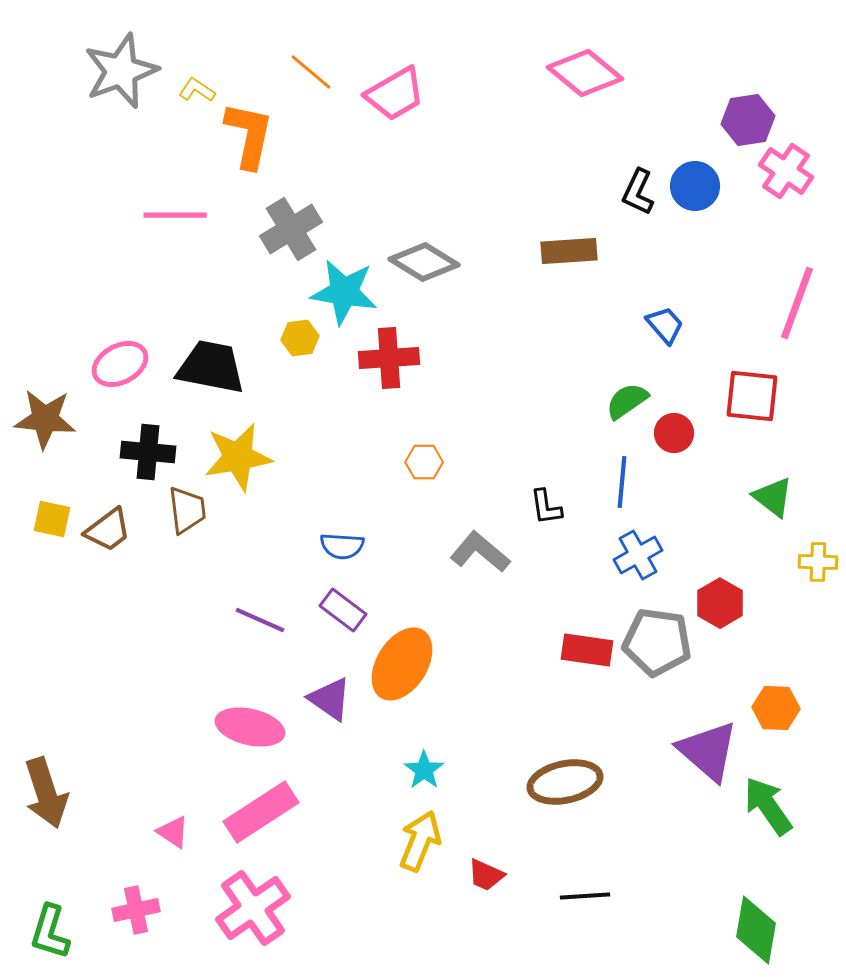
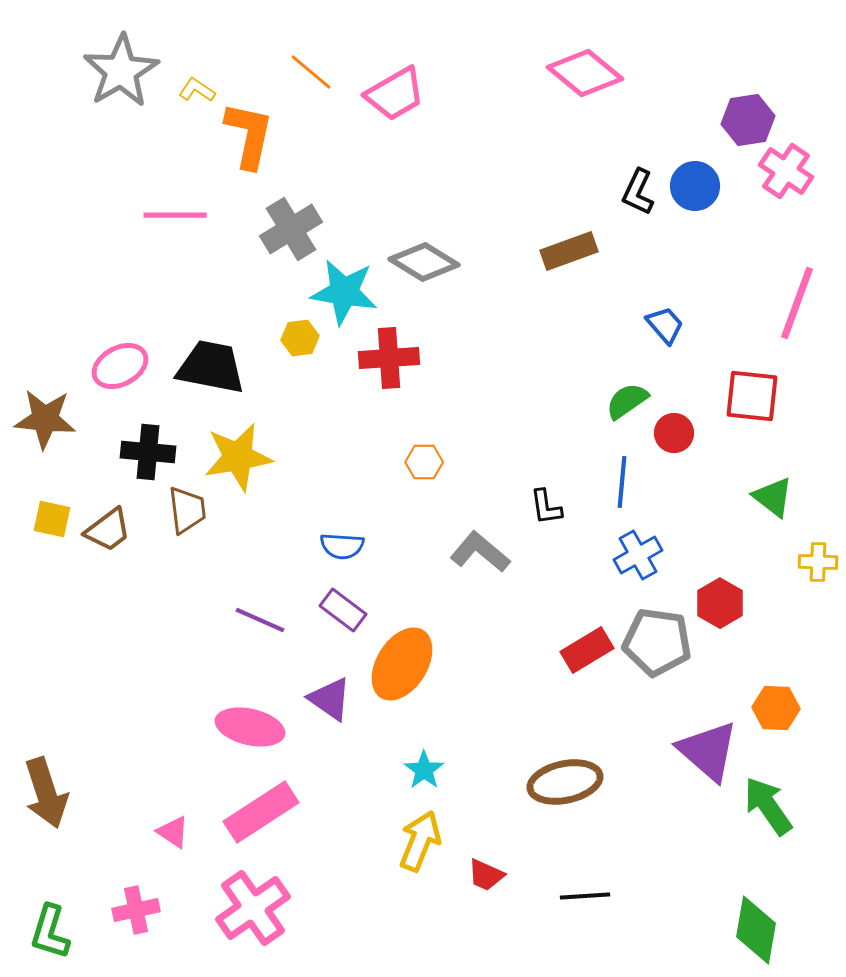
gray star at (121, 71): rotated 10 degrees counterclockwise
brown rectangle at (569, 251): rotated 16 degrees counterclockwise
pink ellipse at (120, 364): moved 2 px down
red rectangle at (587, 650): rotated 39 degrees counterclockwise
